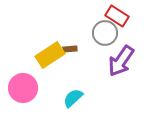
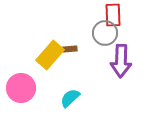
red rectangle: moved 4 px left, 1 px up; rotated 55 degrees clockwise
yellow rectangle: rotated 16 degrees counterclockwise
purple arrow: rotated 32 degrees counterclockwise
pink circle: moved 2 px left
cyan semicircle: moved 3 px left
